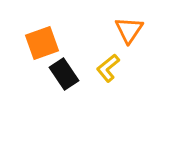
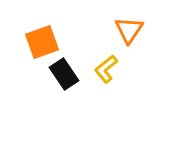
orange square: moved 1 px up
yellow L-shape: moved 2 px left, 1 px down
